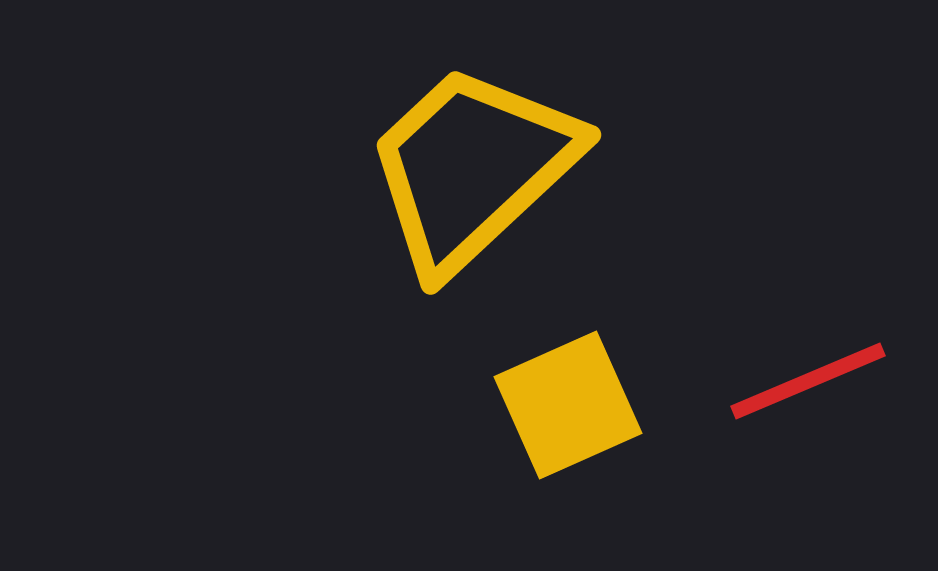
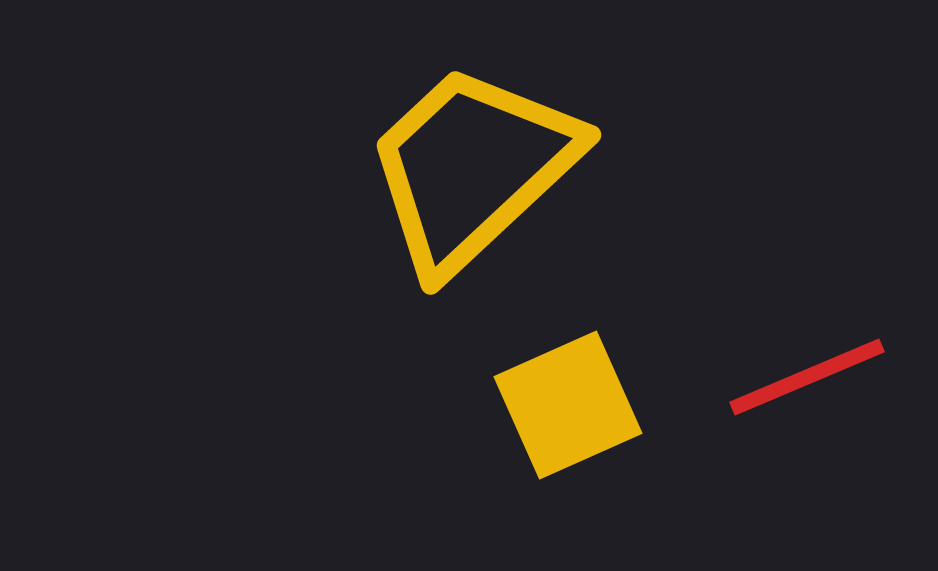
red line: moved 1 px left, 4 px up
